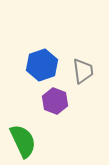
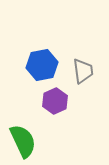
blue hexagon: rotated 8 degrees clockwise
purple hexagon: rotated 15 degrees clockwise
